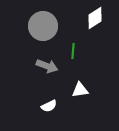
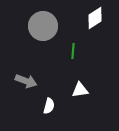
gray arrow: moved 21 px left, 15 px down
white semicircle: rotated 49 degrees counterclockwise
